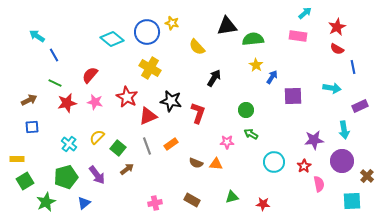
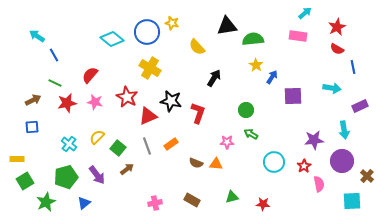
brown arrow at (29, 100): moved 4 px right
